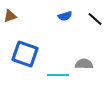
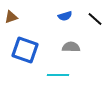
brown triangle: moved 1 px right, 1 px down
blue square: moved 4 px up
gray semicircle: moved 13 px left, 17 px up
